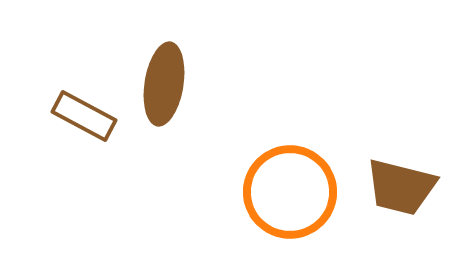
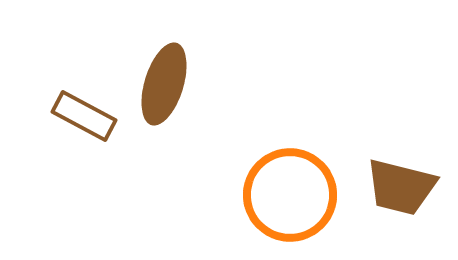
brown ellipse: rotated 8 degrees clockwise
orange circle: moved 3 px down
